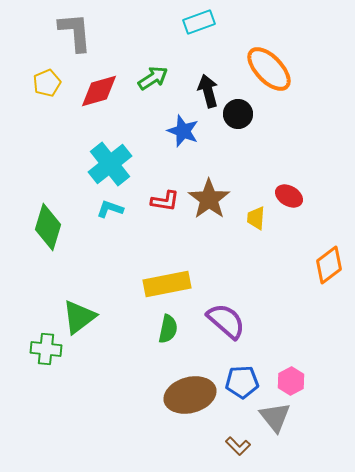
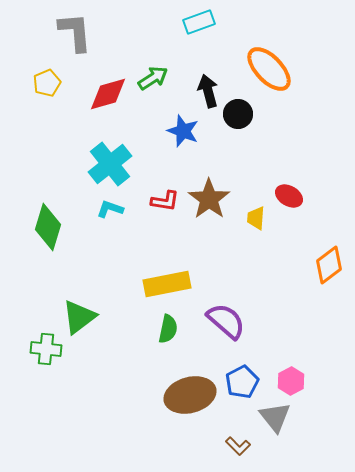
red diamond: moved 9 px right, 3 px down
blue pentagon: rotated 24 degrees counterclockwise
